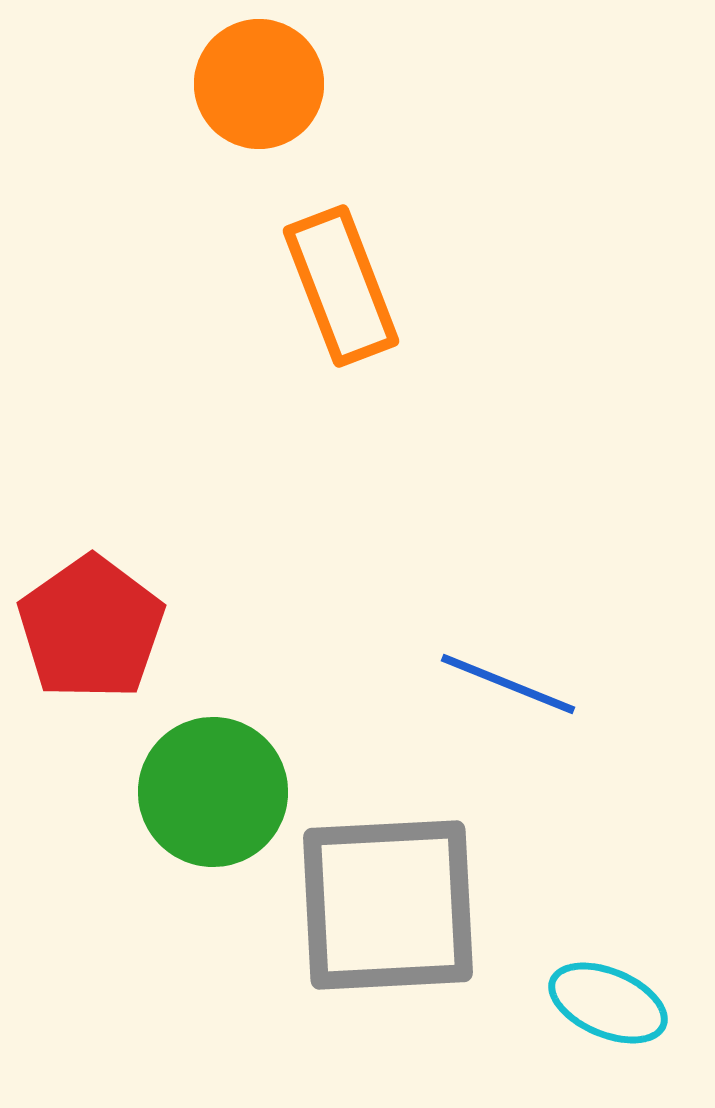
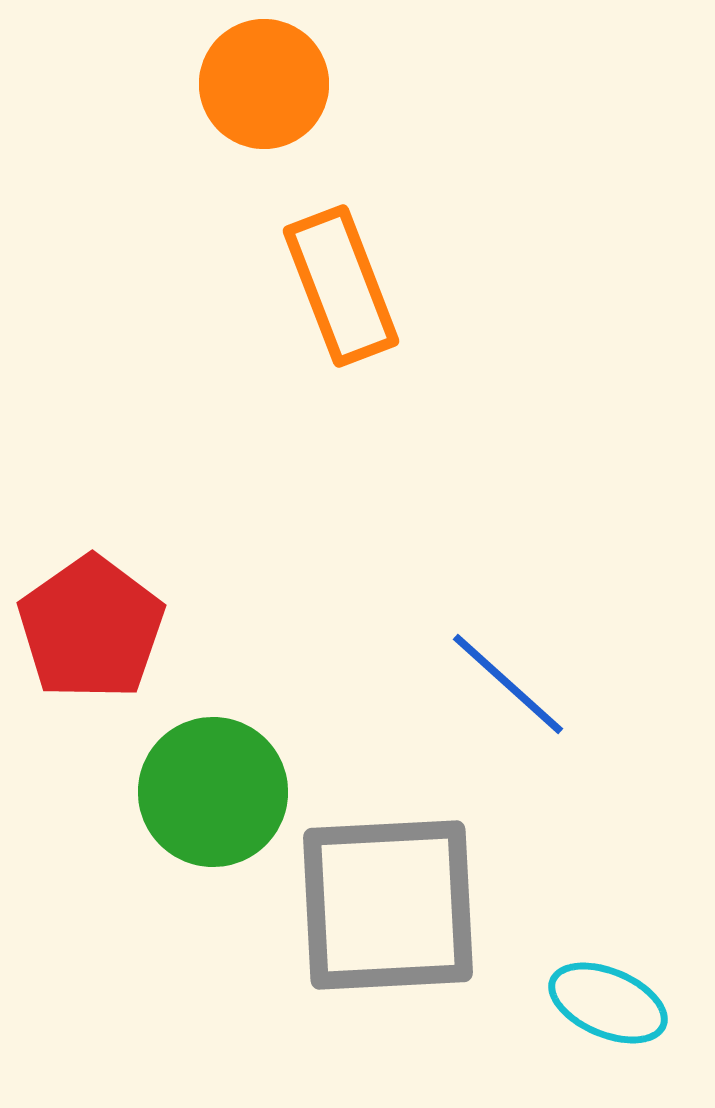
orange circle: moved 5 px right
blue line: rotated 20 degrees clockwise
